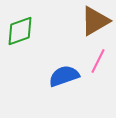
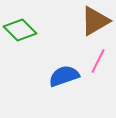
green diamond: moved 1 px up; rotated 64 degrees clockwise
